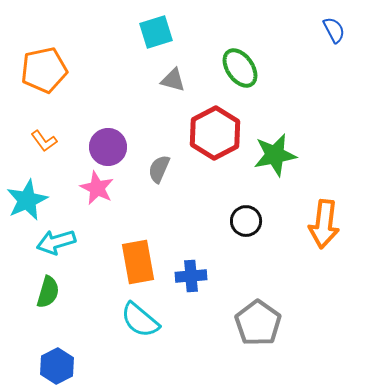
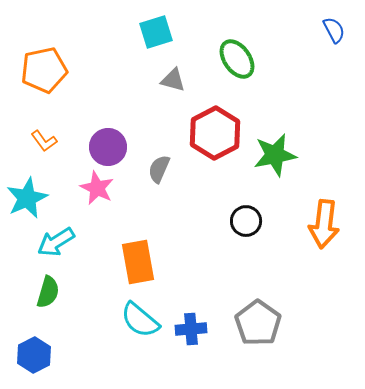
green ellipse: moved 3 px left, 9 px up
cyan star: moved 2 px up
cyan arrow: rotated 15 degrees counterclockwise
blue cross: moved 53 px down
blue hexagon: moved 23 px left, 11 px up
